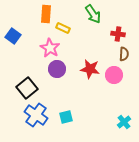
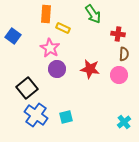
pink circle: moved 5 px right
